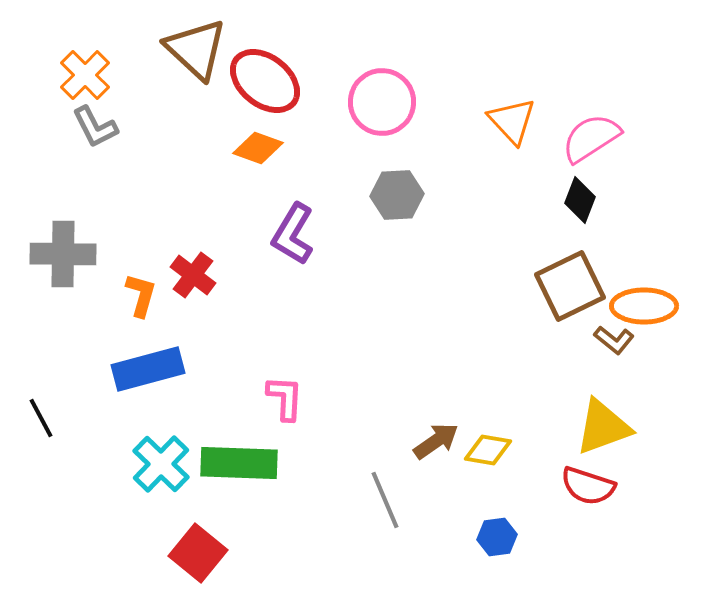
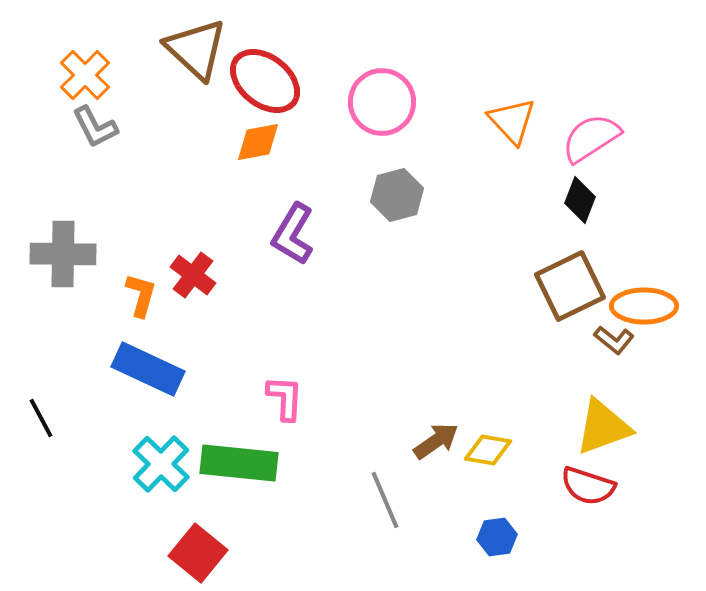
orange diamond: moved 6 px up; rotated 30 degrees counterclockwise
gray hexagon: rotated 12 degrees counterclockwise
blue rectangle: rotated 40 degrees clockwise
green rectangle: rotated 4 degrees clockwise
